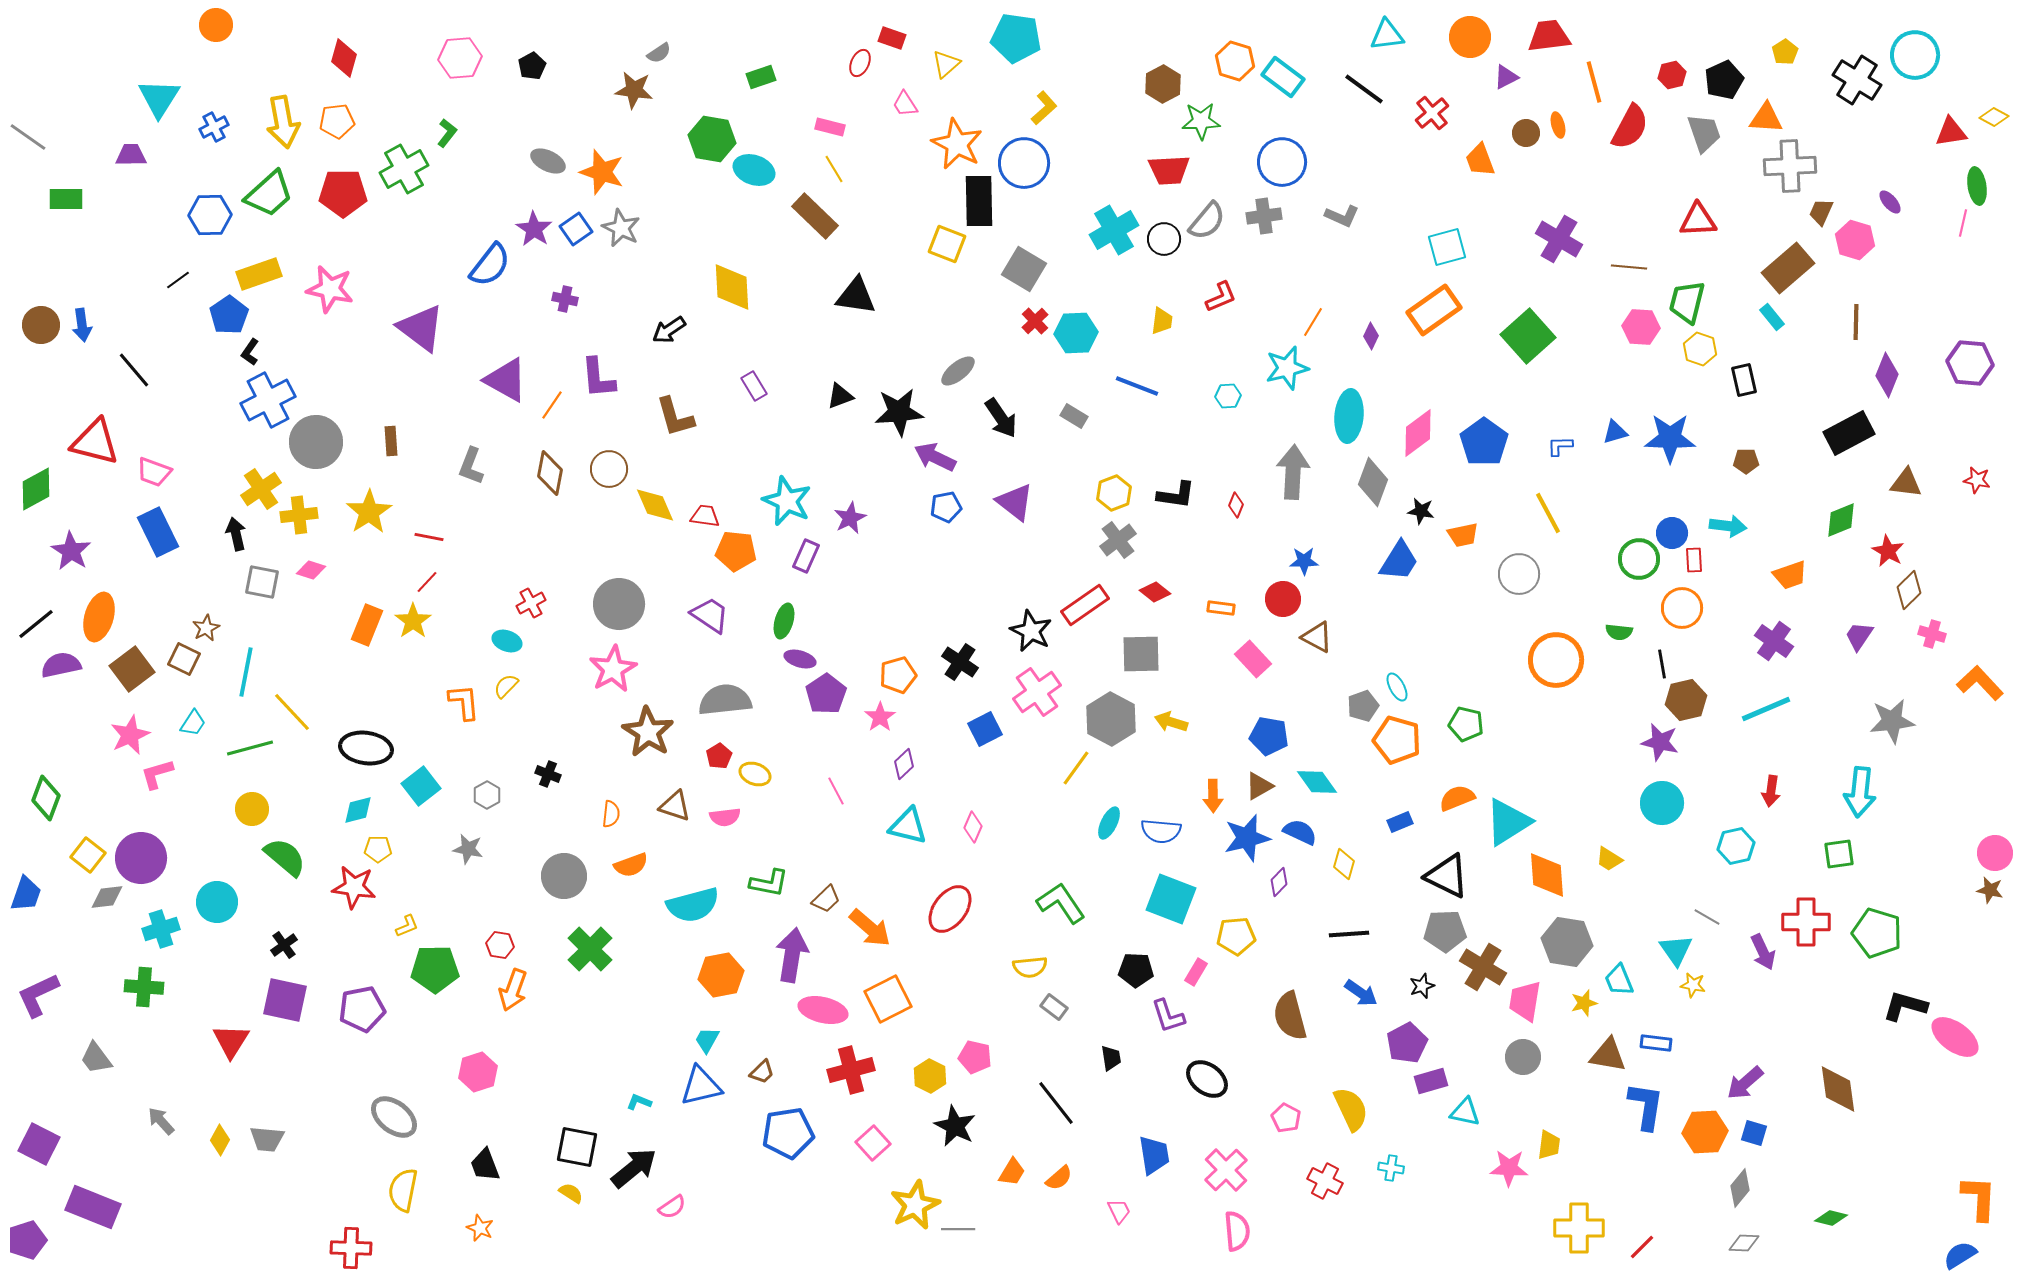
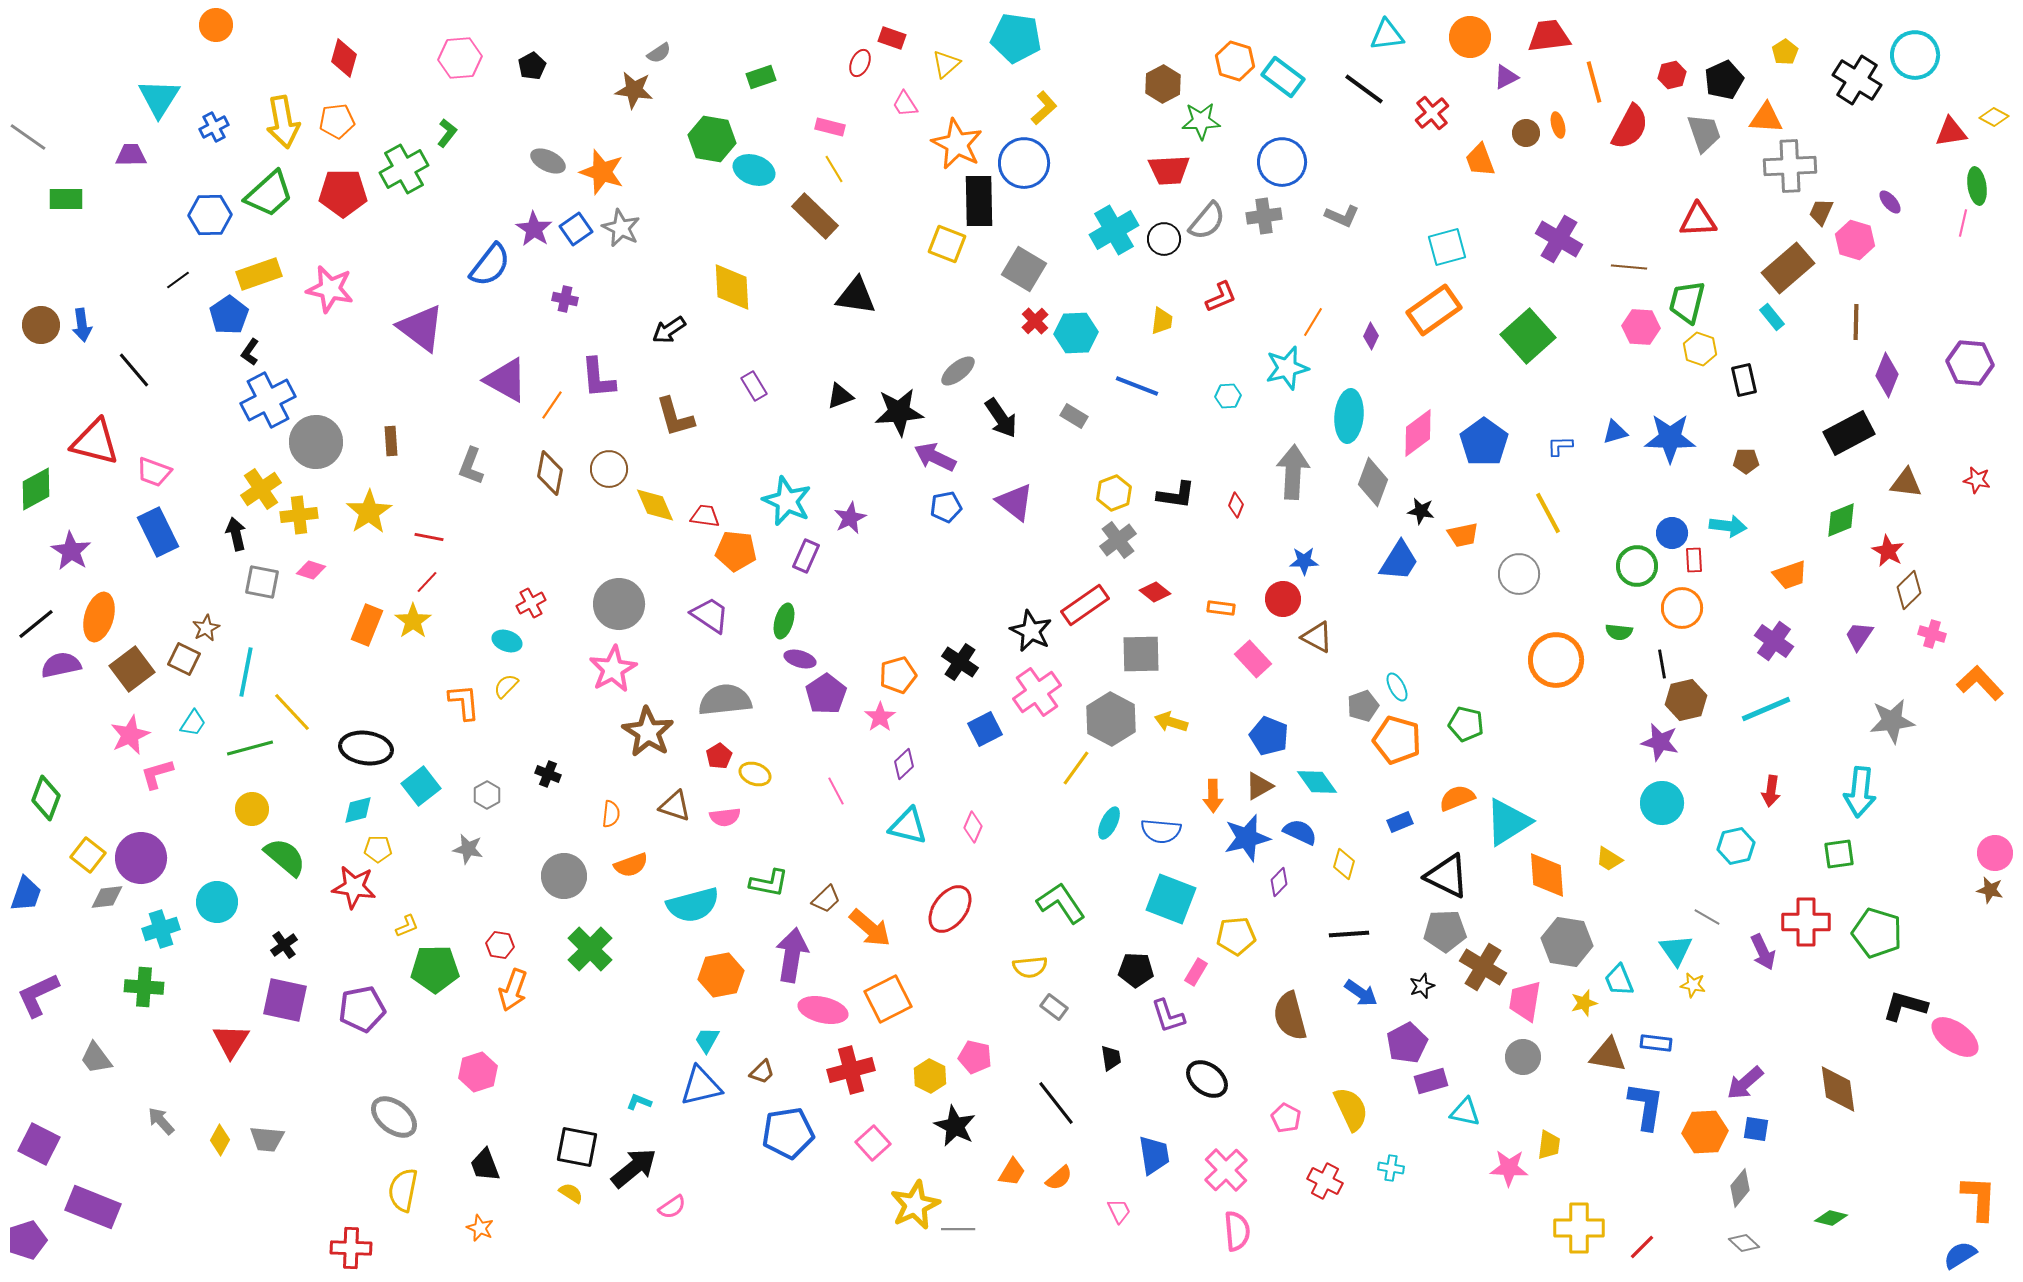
green circle at (1639, 559): moved 2 px left, 7 px down
blue pentagon at (1269, 736): rotated 12 degrees clockwise
blue square at (1754, 1133): moved 2 px right, 4 px up; rotated 8 degrees counterclockwise
gray diamond at (1744, 1243): rotated 40 degrees clockwise
